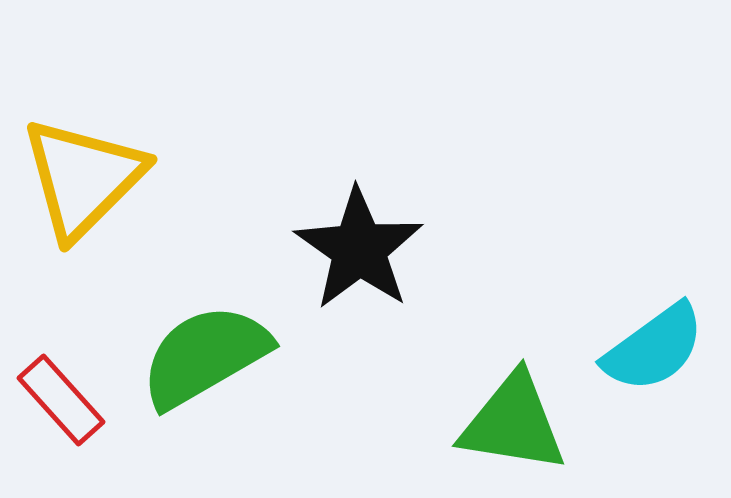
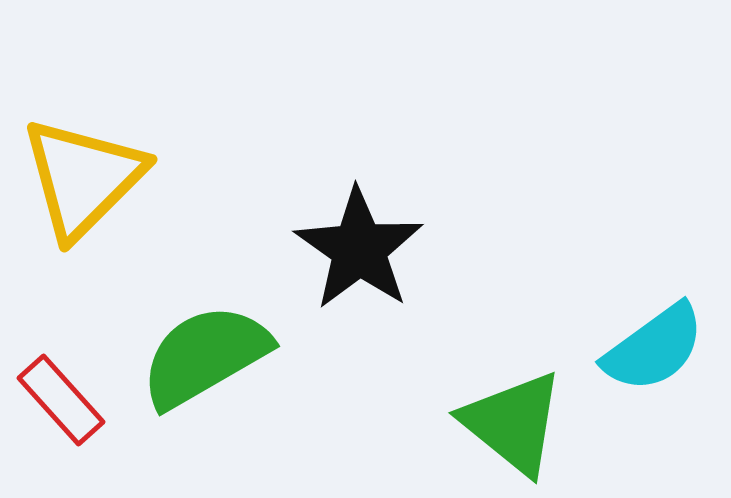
green triangle: rotated 30 degrees clockwise
